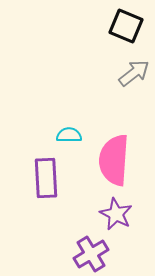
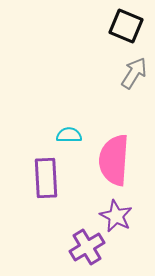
gray arrow: rotated 20 degrees counterclockwise
purple star: moved 2 px down
purple cross: moved 4 px left, 7 px up
